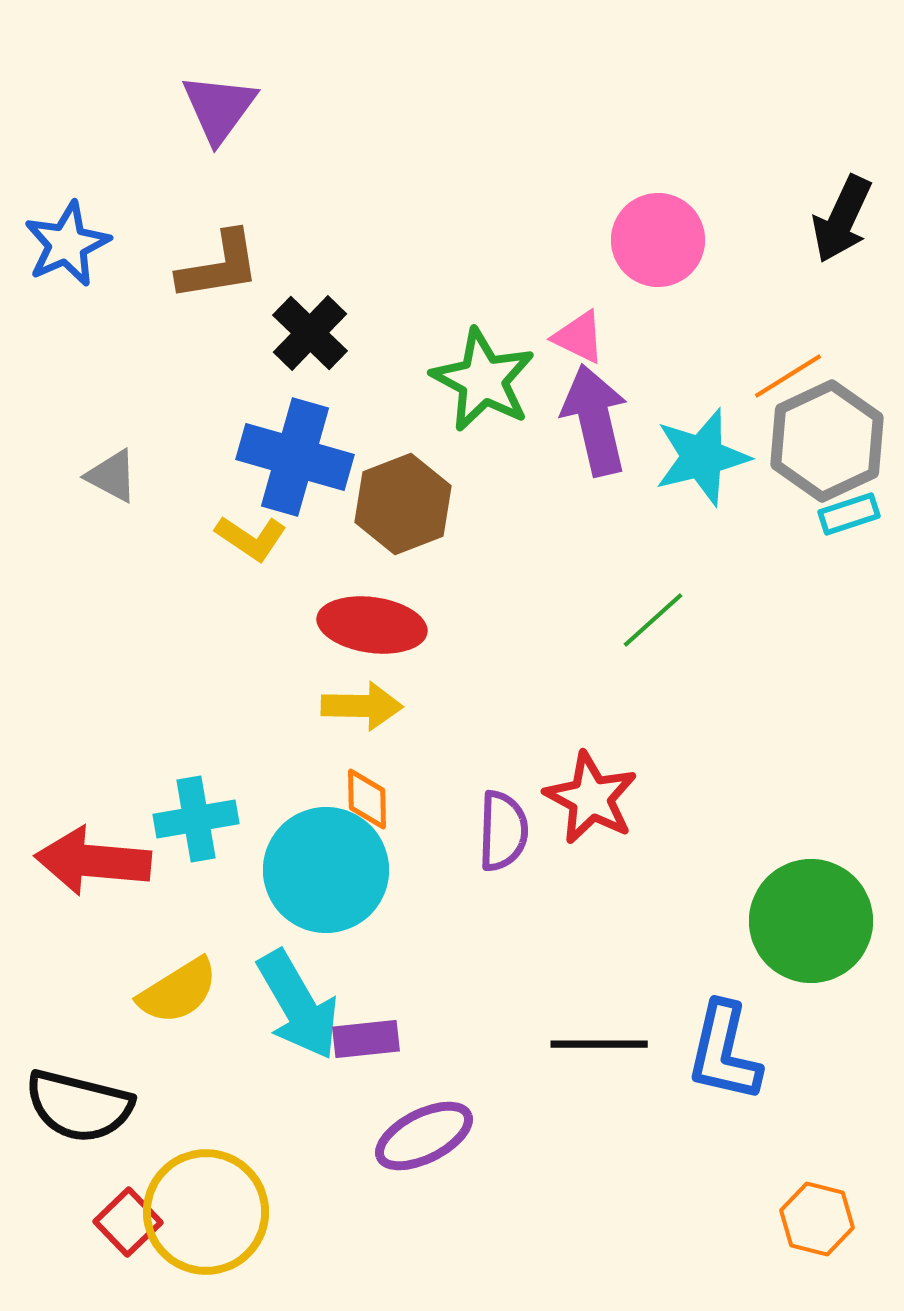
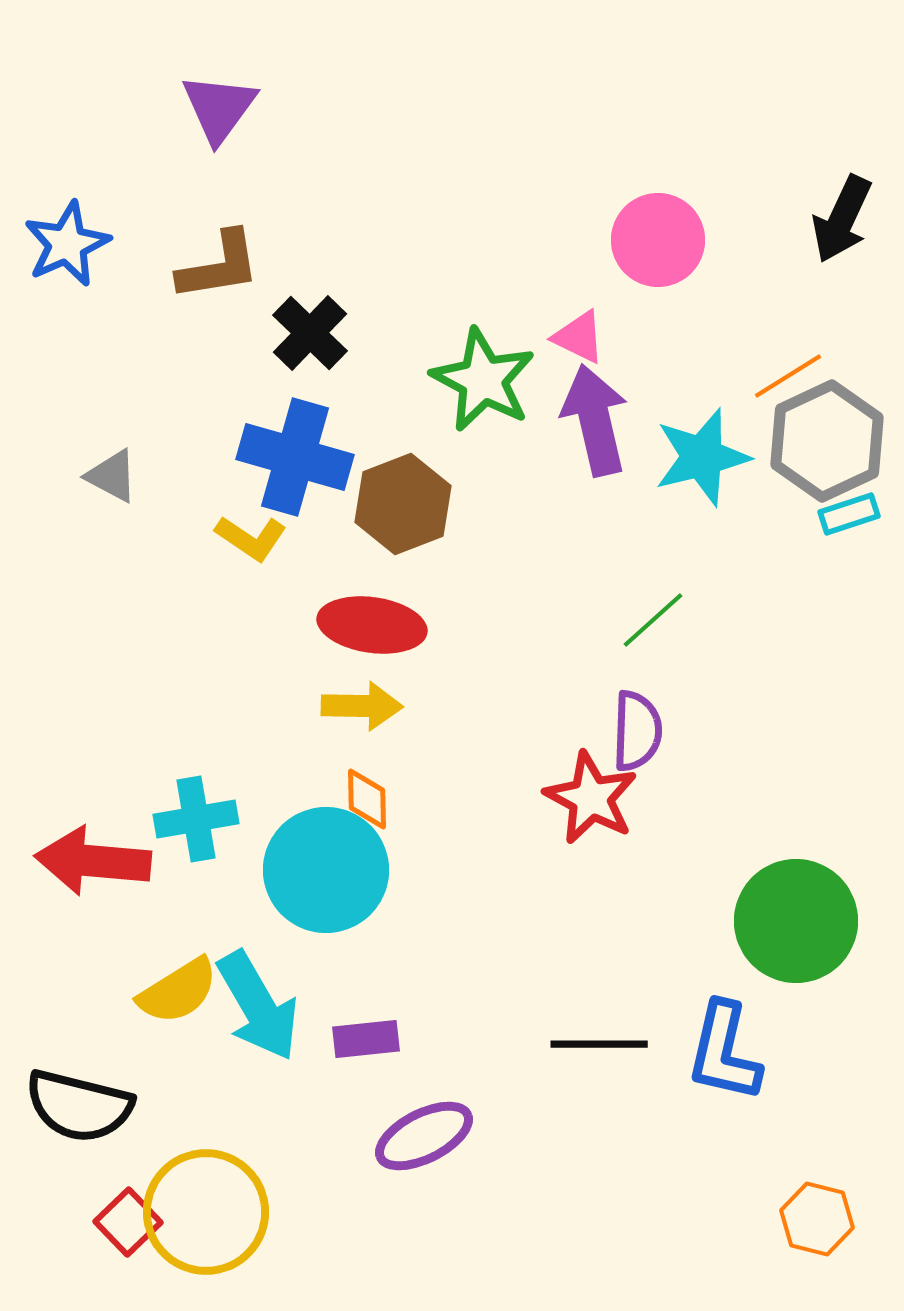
purple semicircle: moved 134 px right, 100 px up
green circle: moved 15 px left
cyan arrow: moved 40 px left, 1 px down
